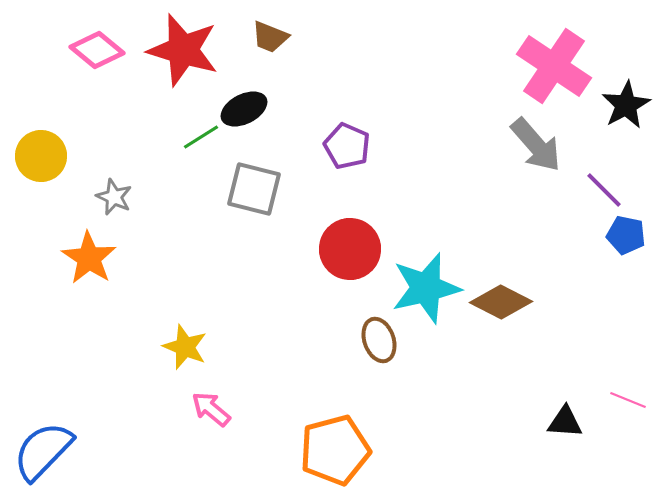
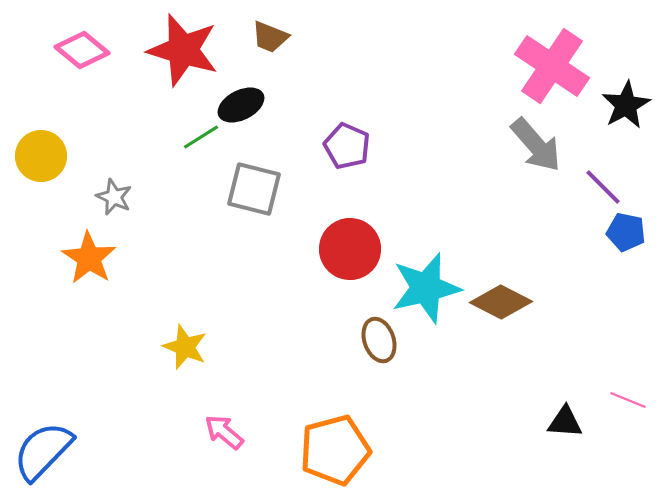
pink diamond: moved 15 px left
pink cross: moved 2 px left
black ellipse: moved 3 px left, 4 px up
purple line: moved 1 px left, 3 px up
blue pentagon: moved 3 px up
pink arrow: moved 13 px right, 23 px down
